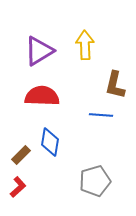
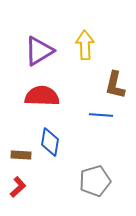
brown rectangle: rotated 48 degrees clockwise
